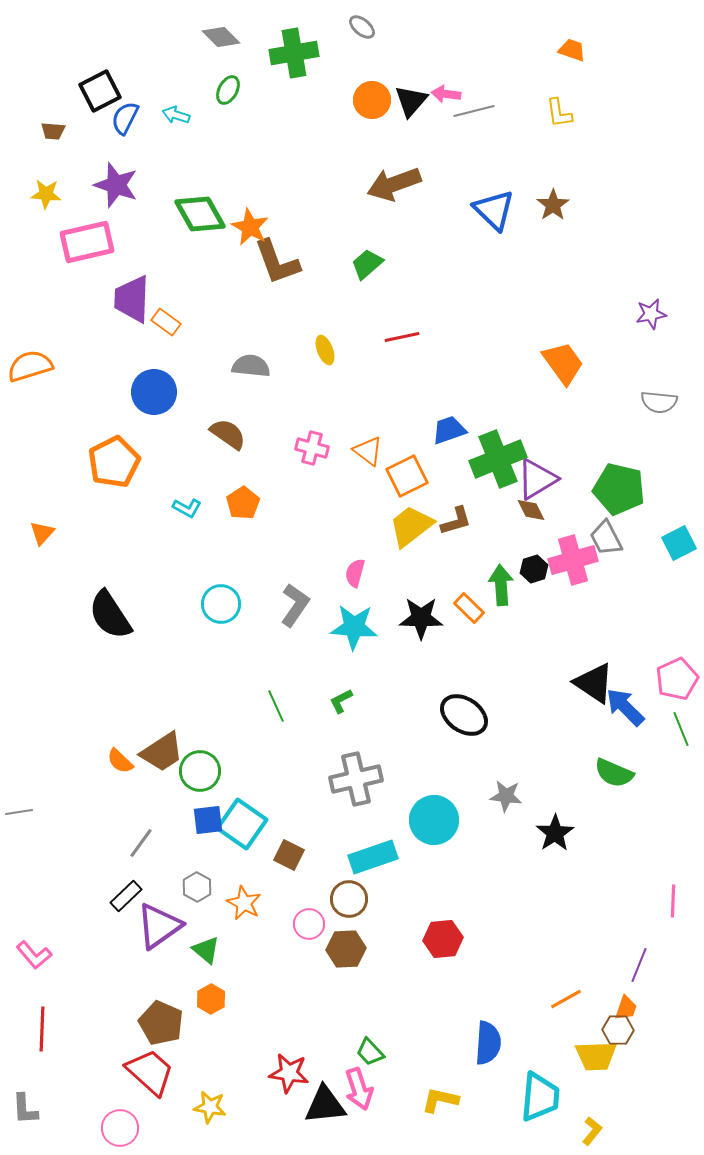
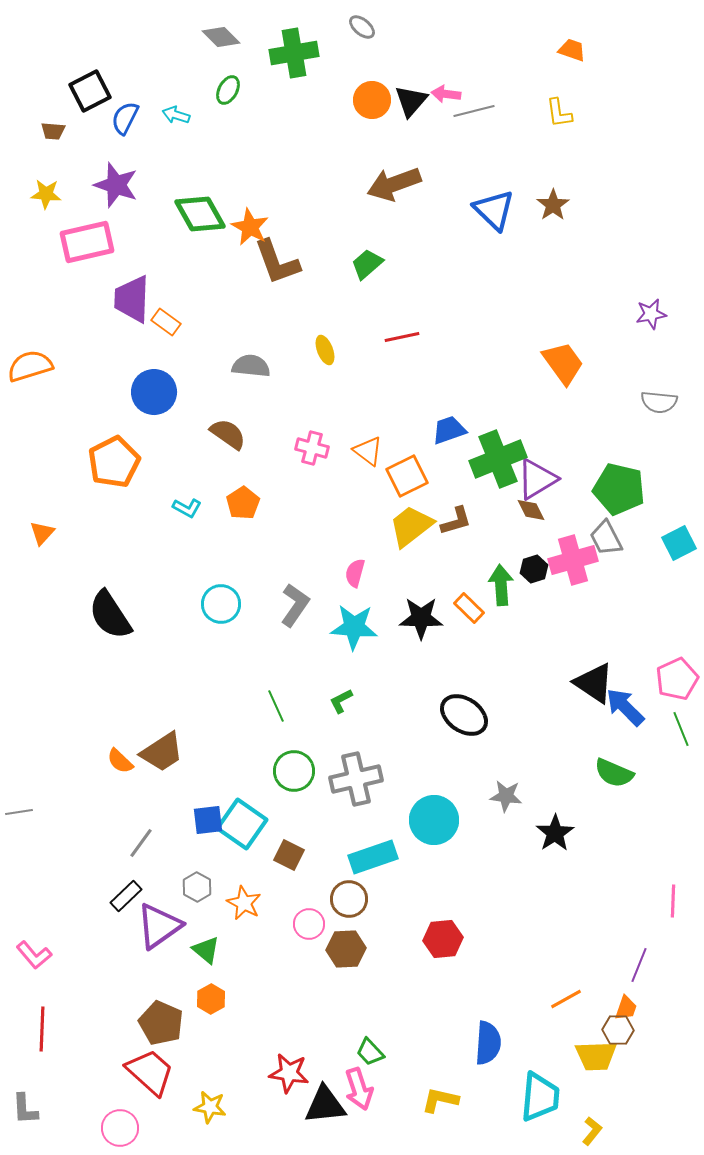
black square at (100, 91): moved 10 px left
green circle at (200, 771): moved 94 px right
